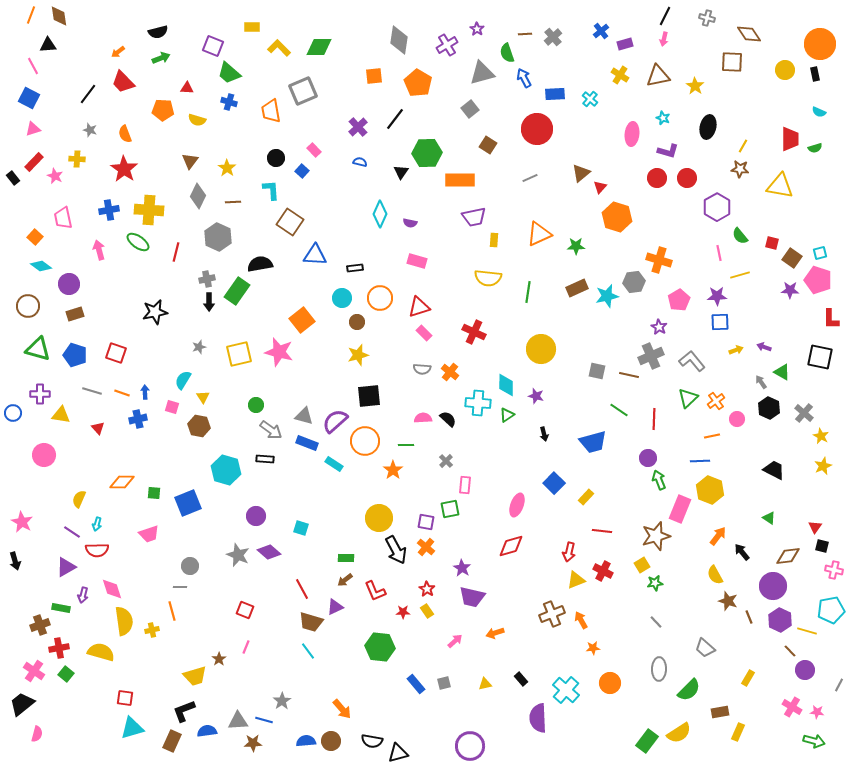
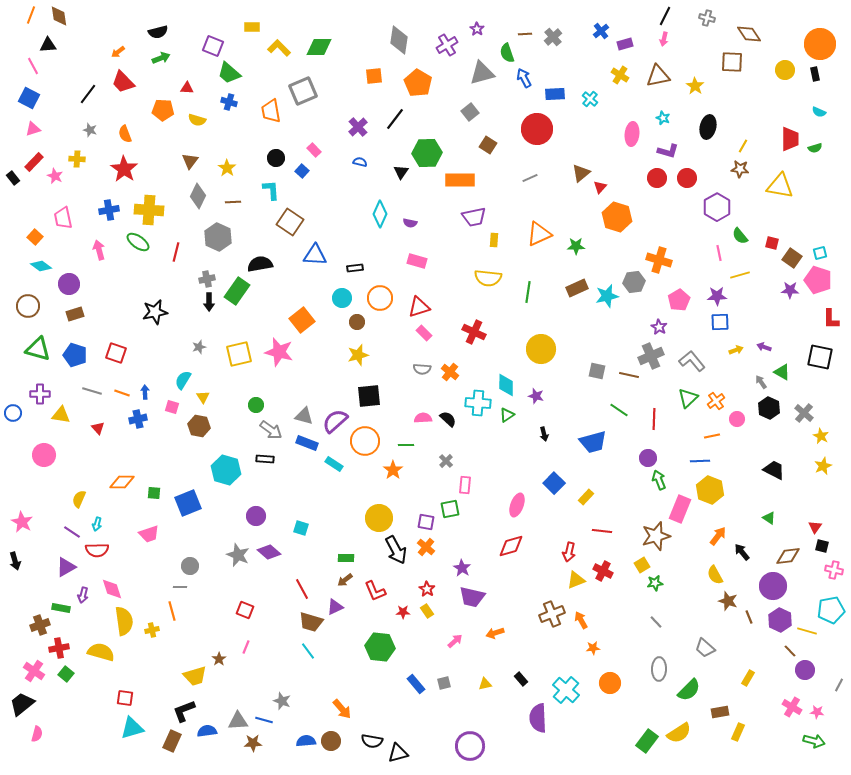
gray square at (470, 109): moved 3 px down
gray star at (282, 701): rotated 18 degrees counterclockwise
